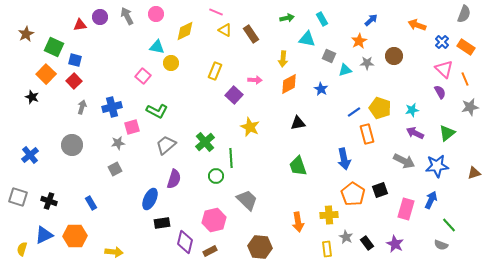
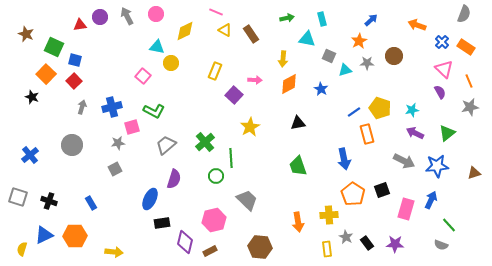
cyan rectangle at (322, 19): rotated 16 degrees clockwise
brown star at (26, 34): rotated 21 degrees counterclockwise
orange line at (465, 79): moved 4 px right, 2 px down
green L-shape at (157, 111): moved 3 px left
yellow star at (250, 127): rotated 18 degrees clockwise
black square at (380, 190): moved 2 px right
purple star at (395, 244): rotated 24 degrees counterclockwise
